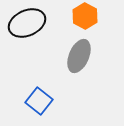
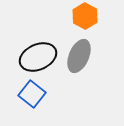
black ellipse: moved 11 px right, 34 px down
blue square: moved 7 px left, 7 px up
